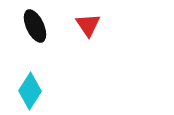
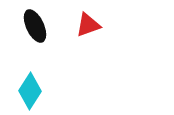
red triangle: rotated 44 degrees clockwise
